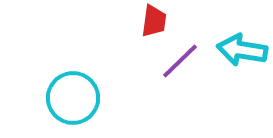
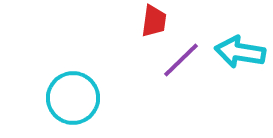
cyan arrow: moved 2 px left, 2 px down
purple line: moved 1 px right, 1 px up
